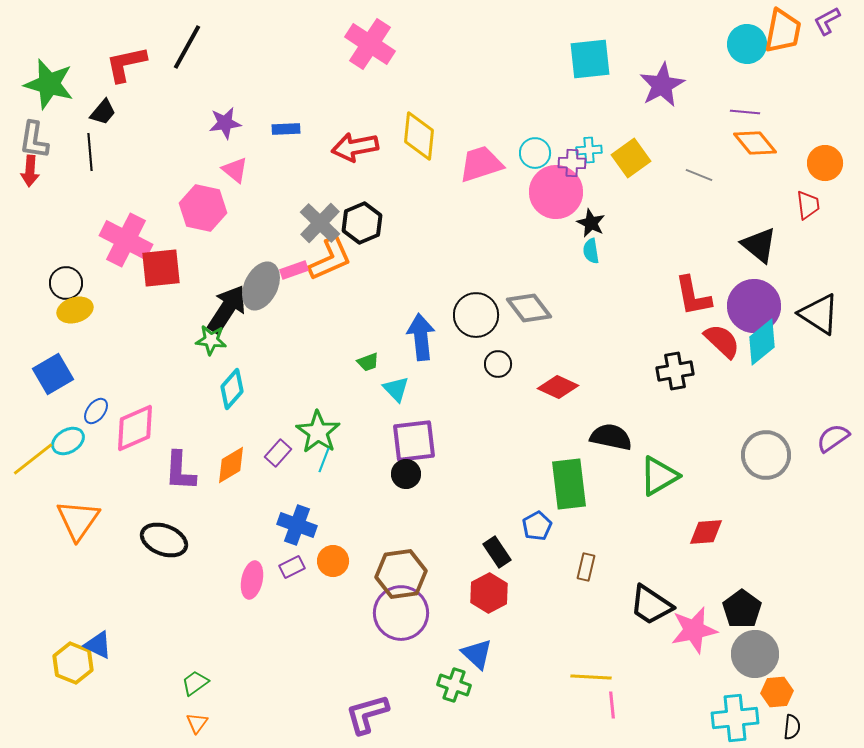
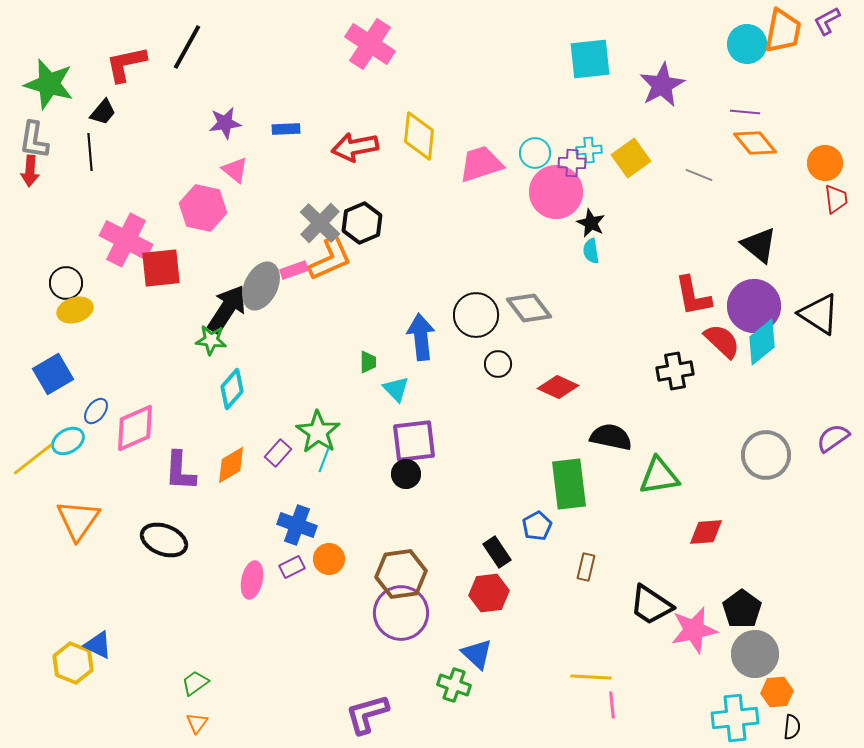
red trapezoid at (808, 205): moved 28 px right, 6 px up
green trapezoid at (368, 362): rotated 70 degrees counterclockwise
green triangle at (659, 476): rotated 21 degrees clockwise
orange circle at (333, 561): moved 4 px left, 2 px up
red hexagon at (489, 593): rotated 21 degrees clockwise
